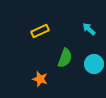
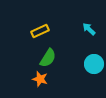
green semicircle: moved 17 px left; rotated 12 degrees clockwise
